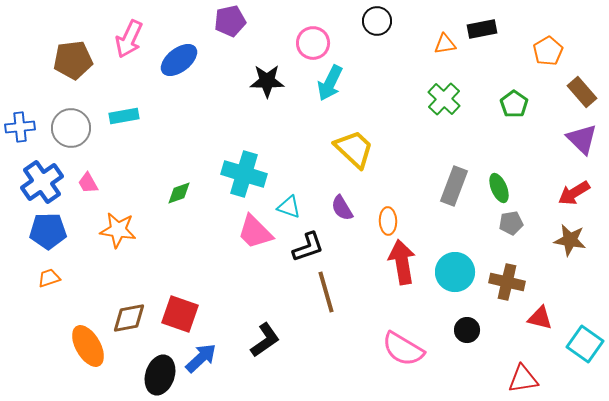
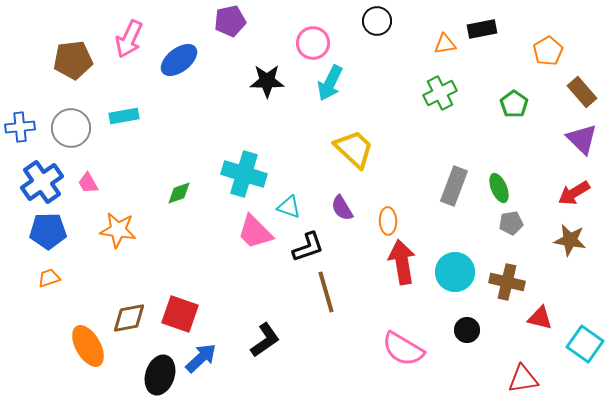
green cross at (444, 99): moved 4 px left, 6 px up; rotated 20 degrees clockwise
